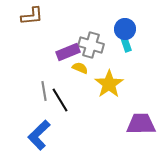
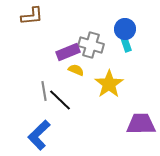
yellow semicircle: moved 4 px left, 2 px down
black line: rotated 15 degrees counterclockwise
